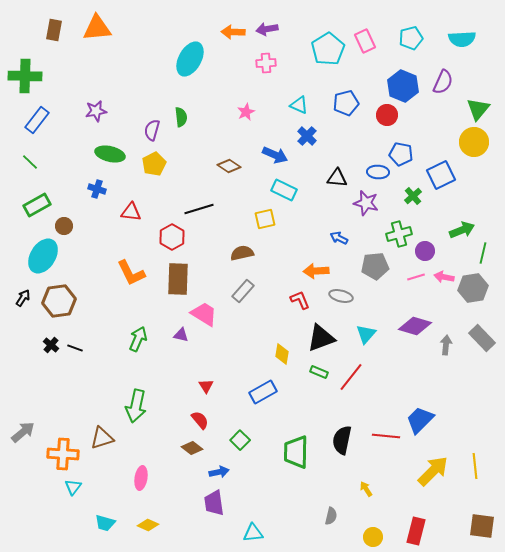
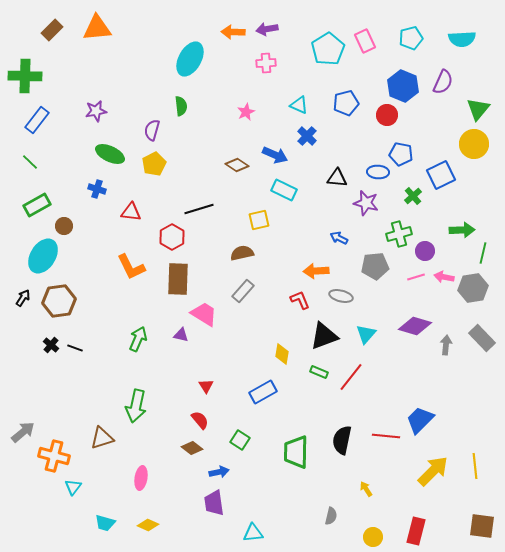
brown rectangle at (54, 30): moved 2 px left; rotated 35 degrees clockwise
green semicircle at (181, 117): moved 11 px up
yellow circle at (474, 142): moved 2 px down
green ellipse at (110, 154): rotated 12 degrees clockwise
brown diamond at (229, 166): moved 8 px right, 1 px up
yellow square at (265, 219): moved 6 px left, 1 px down
green arrow at (462, 230): rotated 20 degrees clockwise
orange L-shape at (131, 273): moved 6 px up
black triangle at (321, 338): moved 3 px right, 2 px up
green square at (240, 440): rotated 12 degrees counterclockwise
orange cross at (63, 454): moved 9 px left, 2 px down; rotated 12 degrees clockwise
